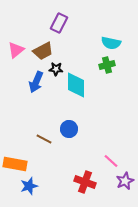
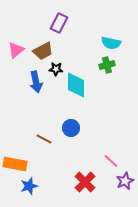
blue arrow: rotated 35 degrees counterclockwise
blue circle: moved 2 px right, 1 px up
red cross: rotated 25 degrees clockwise
